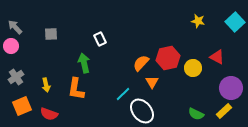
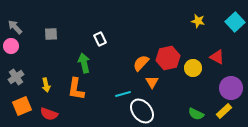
cyan line: rotated 28 degrees clockwise
